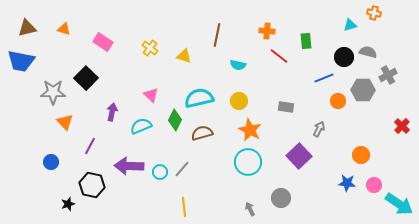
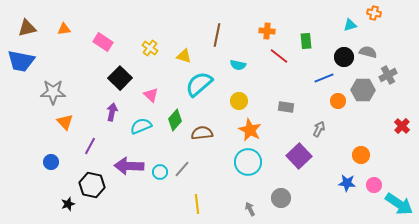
orange triangle at (64, 29): rotated 24 degrees counterclockwise
black square at (86, 78): moved 34 px right
cyan semicircle at (199, 98): moved 14 px up; rotated 28 degrees counterclockwise
green diamond at (175, 120): rotated 15 degrees clockwise
brown semicircle at (202, 133): rotated 10 degrees clockwise
yellow line at (184, 207): moved 13 px right, 3 px up
